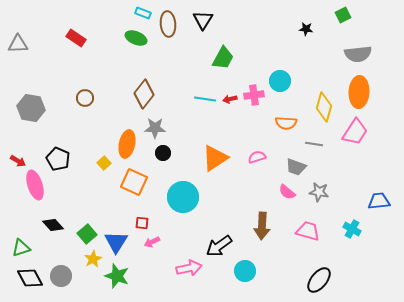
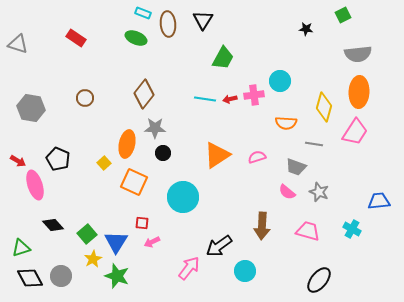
gray triangle at (18, 44): rotated 20 degrees clockwise
orange triangle at (215, 158): moved 2 px right, 3 px up
gray star at (319, 192): rotated 12 degrees clockwise
pink arrow at (189, 268): rotated 40 degrees counterclockwise
